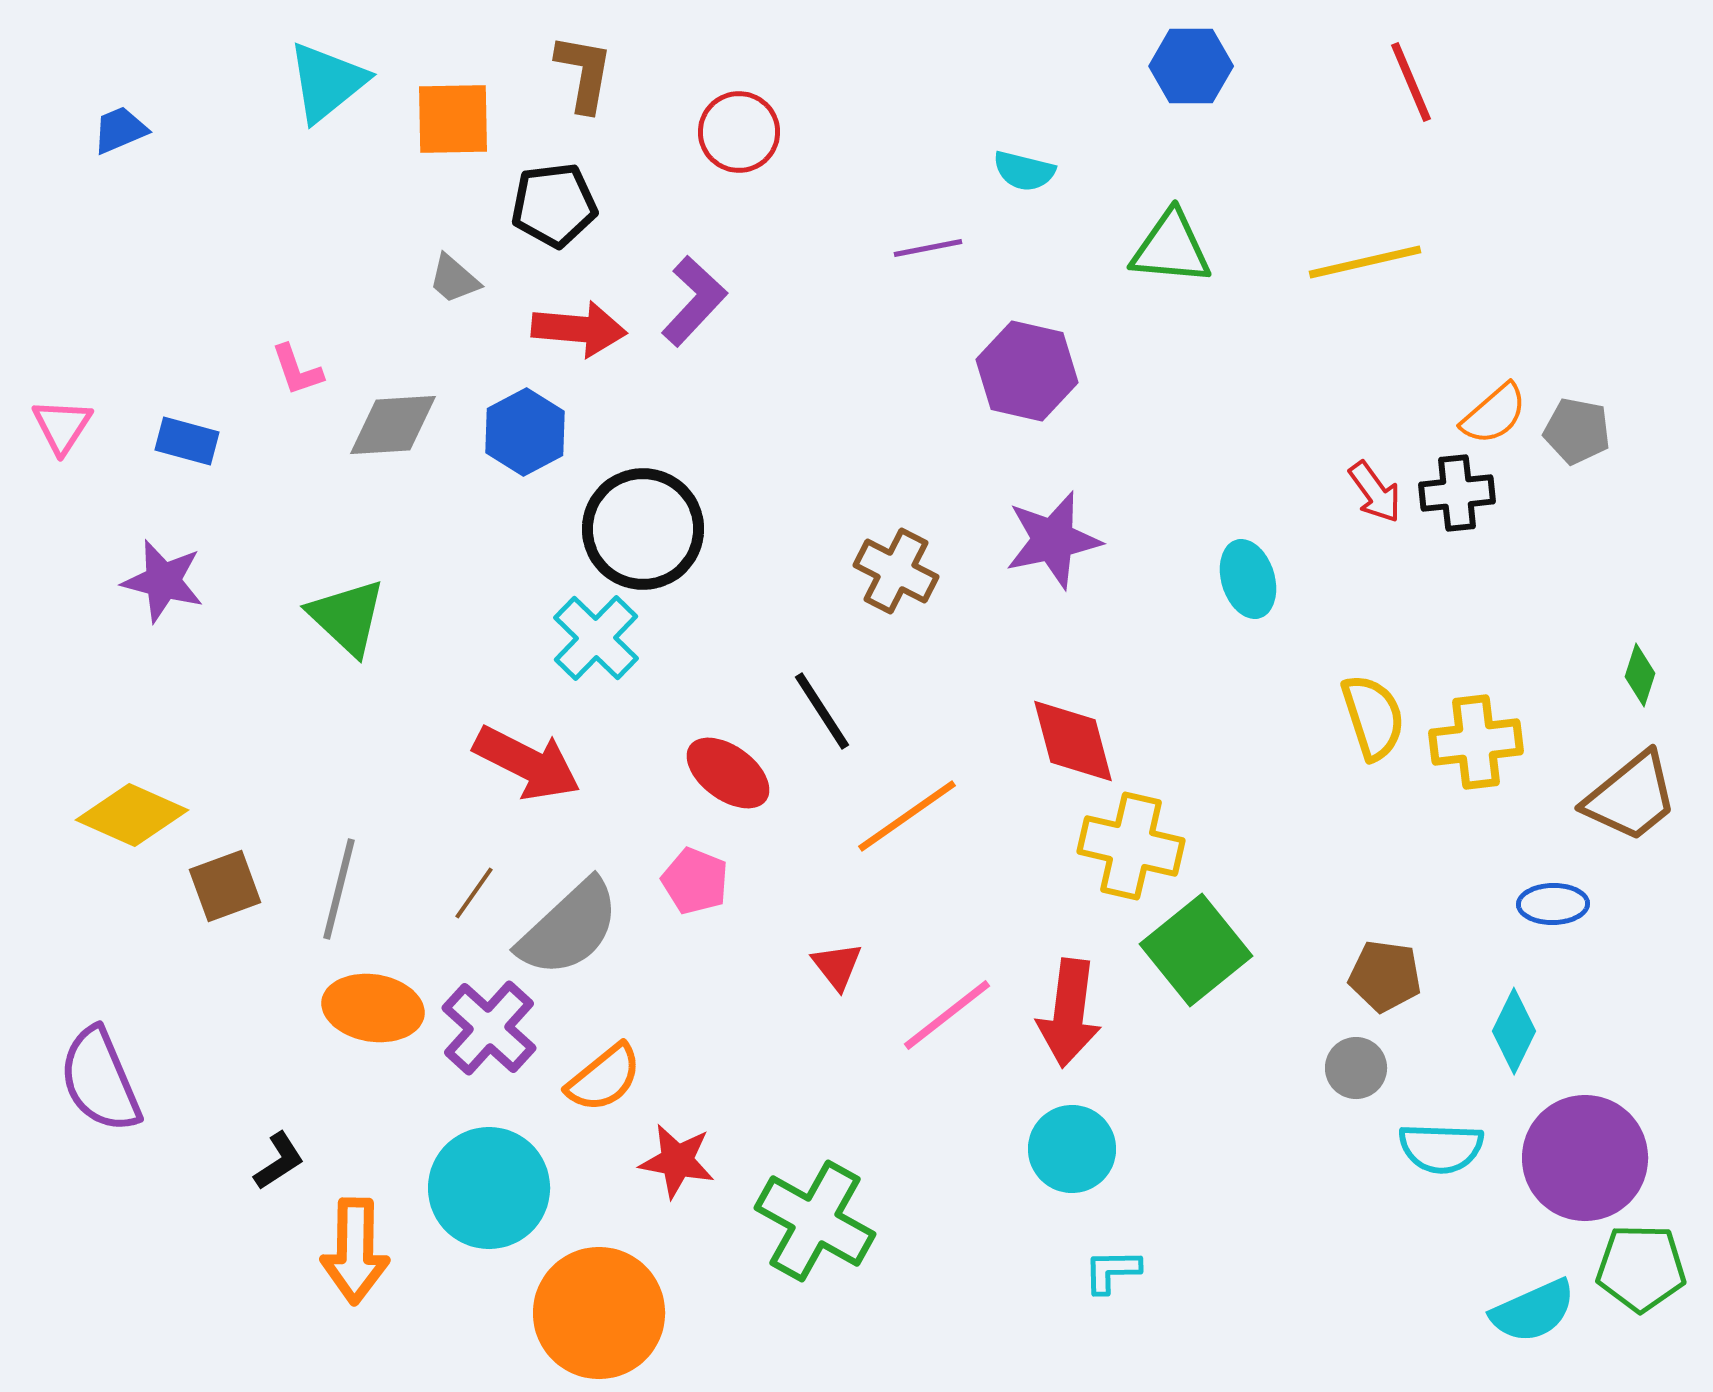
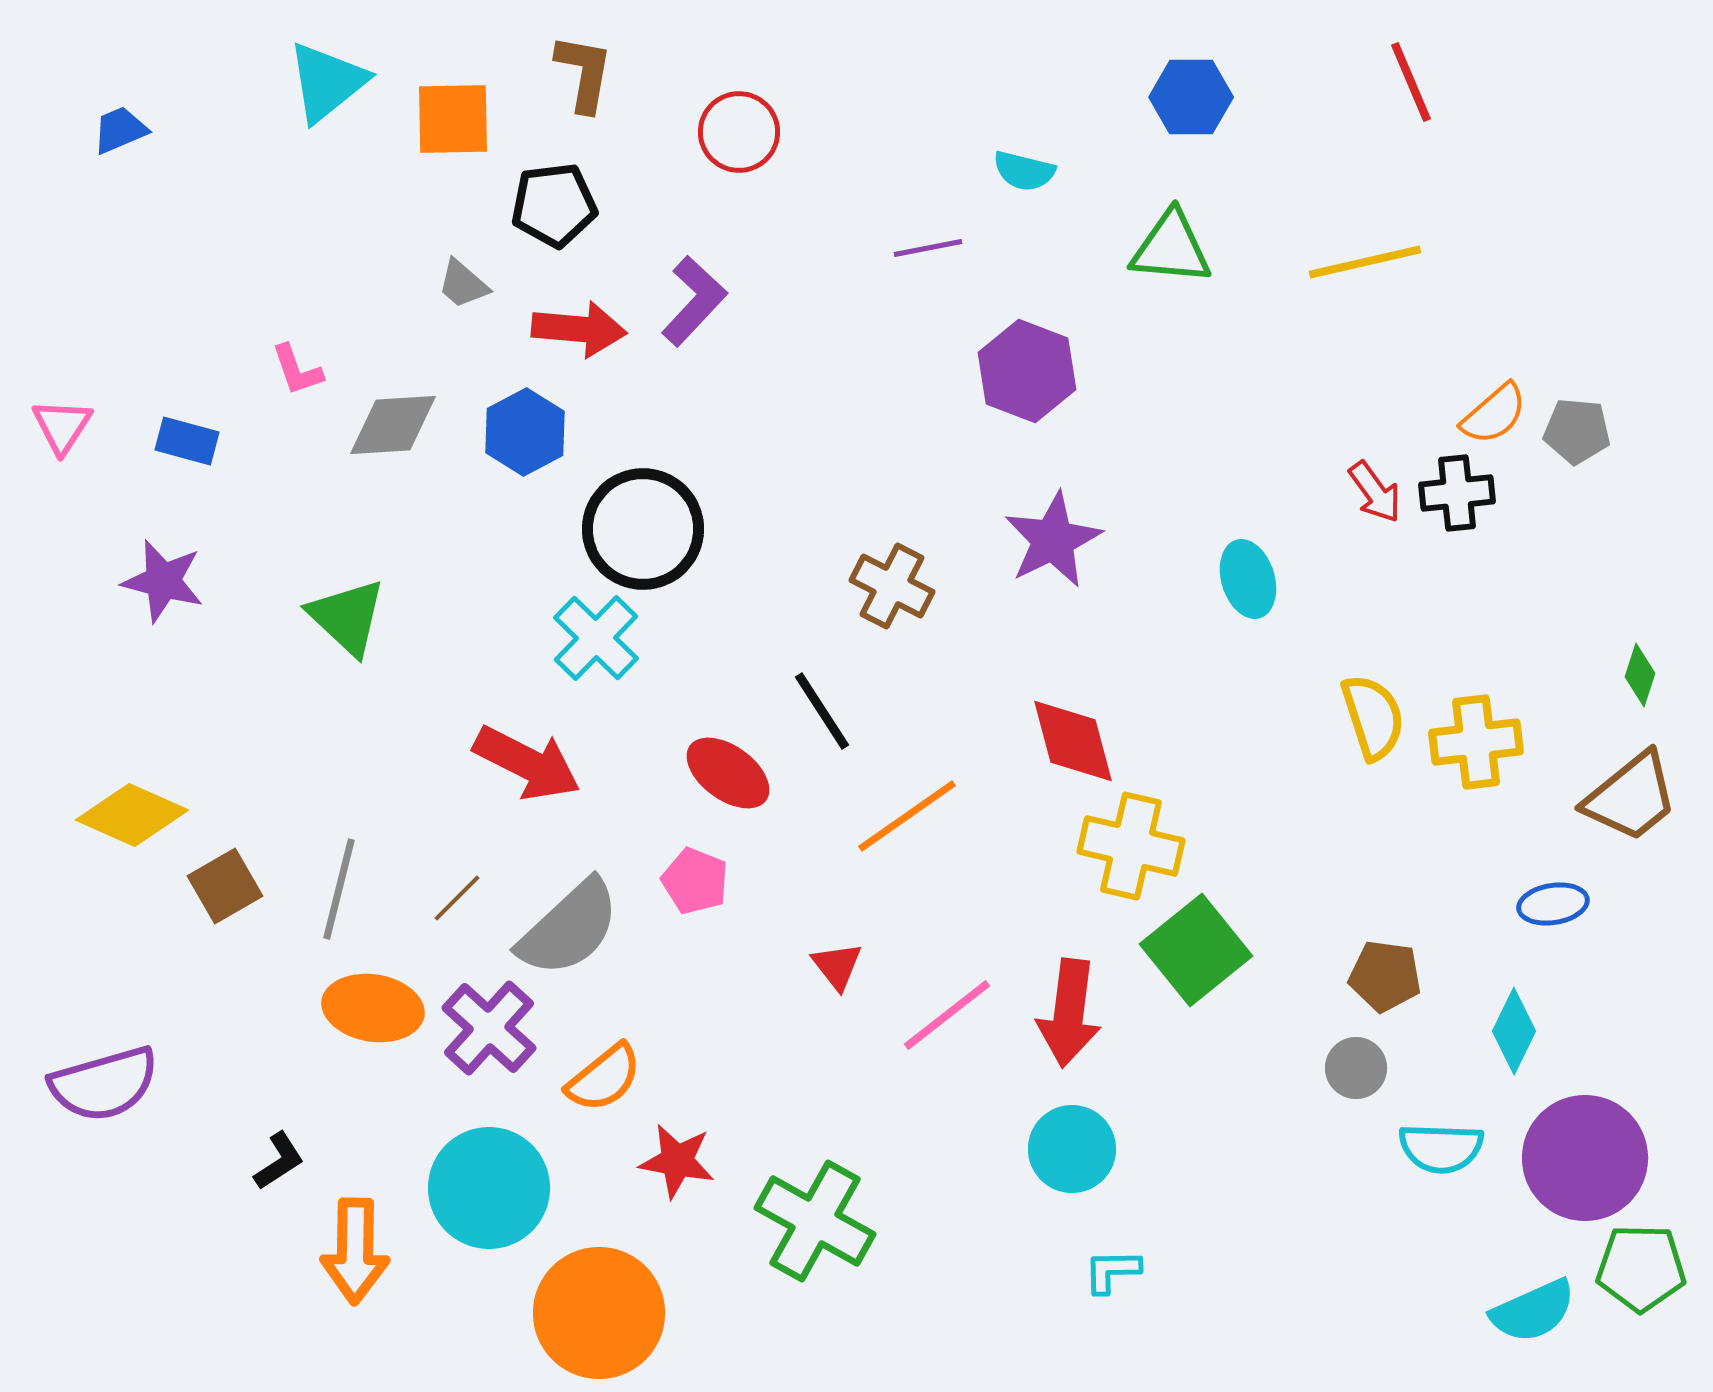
blue hexagon at (1191, 66): moved 31 px down
gray trapezoid at (454, 279): moved 9 px right, 5 px down
purple hexagon at (1027, 371): rotated 8 degrees clockwise
gray pentagon at (1577, 431): rotated 6 degrees counterclockwise
purple star at (1053, 540): rotated 14 degrees counterclockwise
brown cross at (896, 571): moved 4 px left, 15 px down
brown square at (225, 886): rotated 10 degrees counterclockwise
brown line at (474, 893): moved 17 px left, 5 px down; rotated 10 degrees clockwise
blue ellipse at (1553, 904): rotated 8 degrees counterclockwise
purple semicircle at (100, 1080): moved 4 px right, 4 px down; rotated 83 degrees counterclockwise
